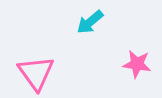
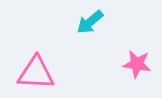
pink triangle: rotated 51 degrees counterclockwise
